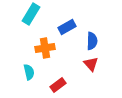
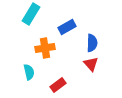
blue semicircle: moved 2 px down
